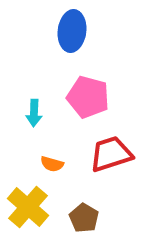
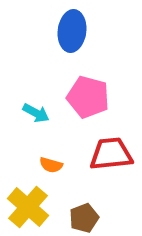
cyan arrow: moved 2 px right; rotated 64 degrees counterclockwise
red trapezoid: rotated 12 degrees clockwise
orange semicircle: moved 1 px left, 1 px down
brown pentagon: rotated 20 degrees clockwise
